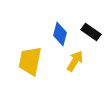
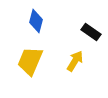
blue diamond: moved 24 px left, 13 px up
yellow trapezoid: rotated 12 degrees clockwise
